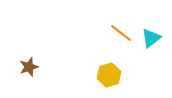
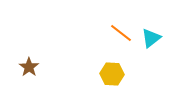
brown star: rotated 18 degrees counterclockwise
yellow hexagon: moved 3 px right, 1 px up; rotated 20 degrees clockwise
